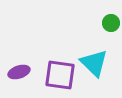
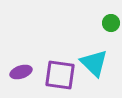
purple ellipse: moved 2 px right
